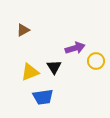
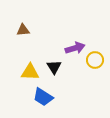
brown triangle: rotated 24 degrees clockwise
yellow circle: moved 1 px left, 1 px up
yellow triangle: rotated 24 degrees clockwise
blue trapezoid: rotated 40 degrees clockwise
